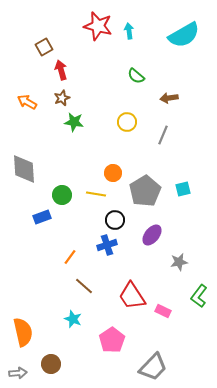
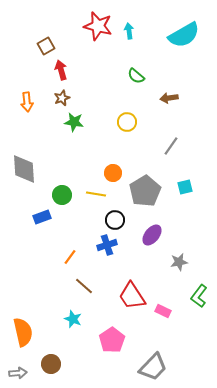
brown square: moved 2 px right, 1 px up
orange arrow: rotated 126 degrees counterclockwise
gray line: moved 8 px right, 11 px down; rotated 12 degrees clockwise
cyan square: moved 2 px right, 2 px up
